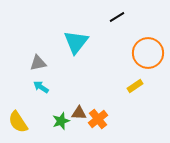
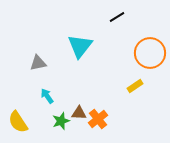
cyan triangle: moved 4 px right, 4 px down
orange circle: moved 2 px right
cyan arrow: moved 6 px right, 9 px down; rotated 21 degrees clockwise
